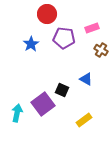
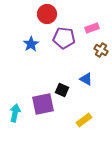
purple square: rotated 25 degrees clockwise
cyan arrow: moved 2 px left
